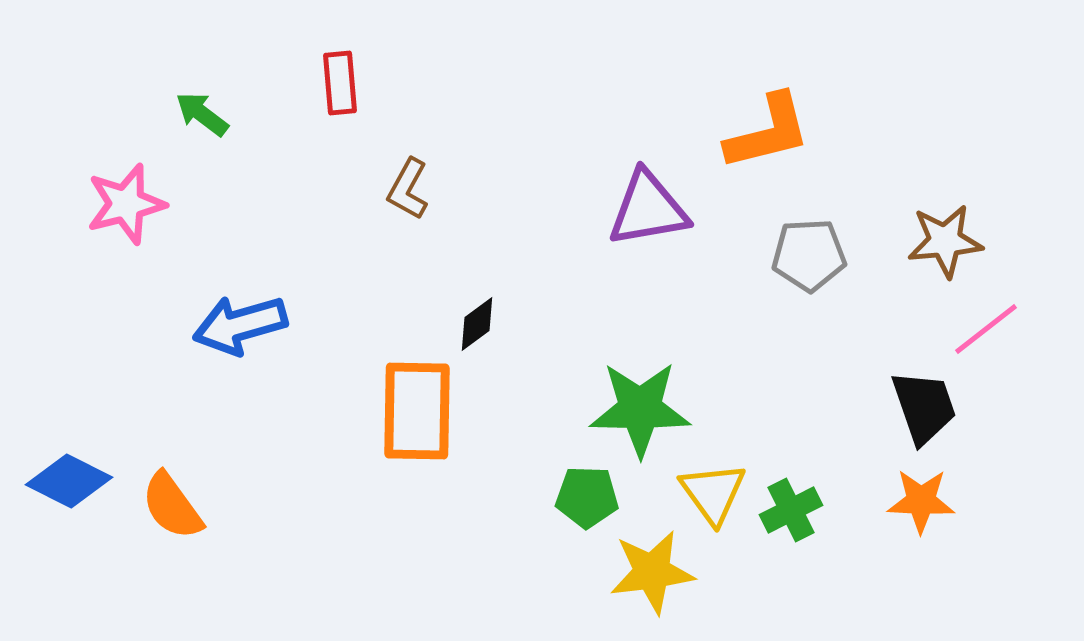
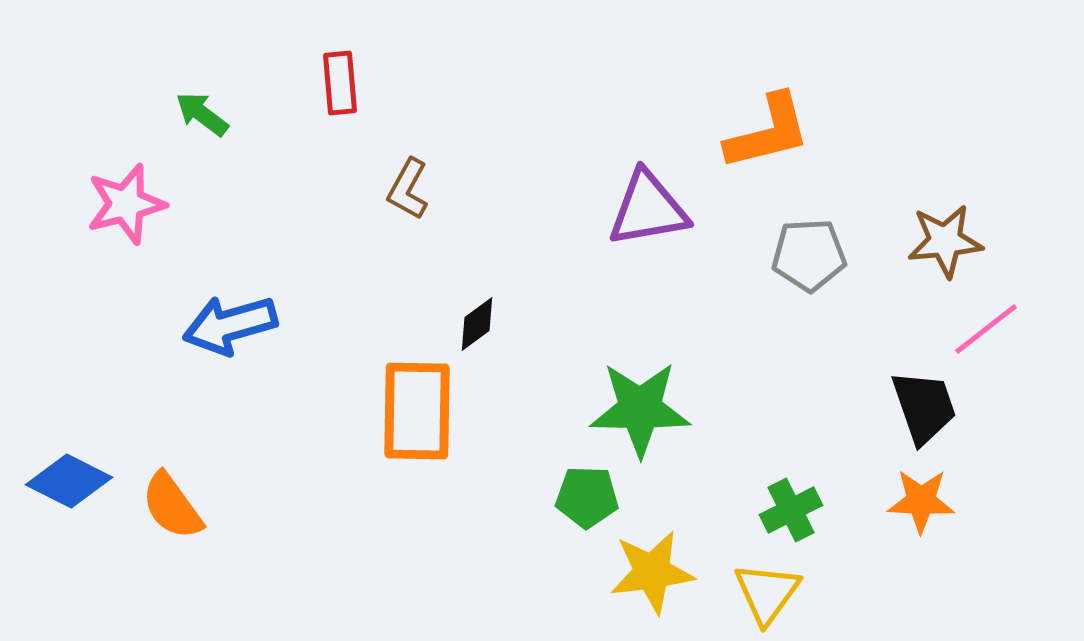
blue arrow: moved 10 px left
yellow triangle: moved 54 px right, 100 px down; rotated 12 degrees clockwise
